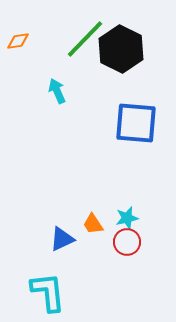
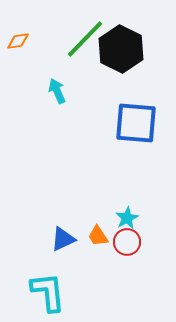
cyan star: rotated 15 degrees counterclockwise
orange trapezoid: moved 5 px right, 12 px down
blue triangle: moved 1 px right
